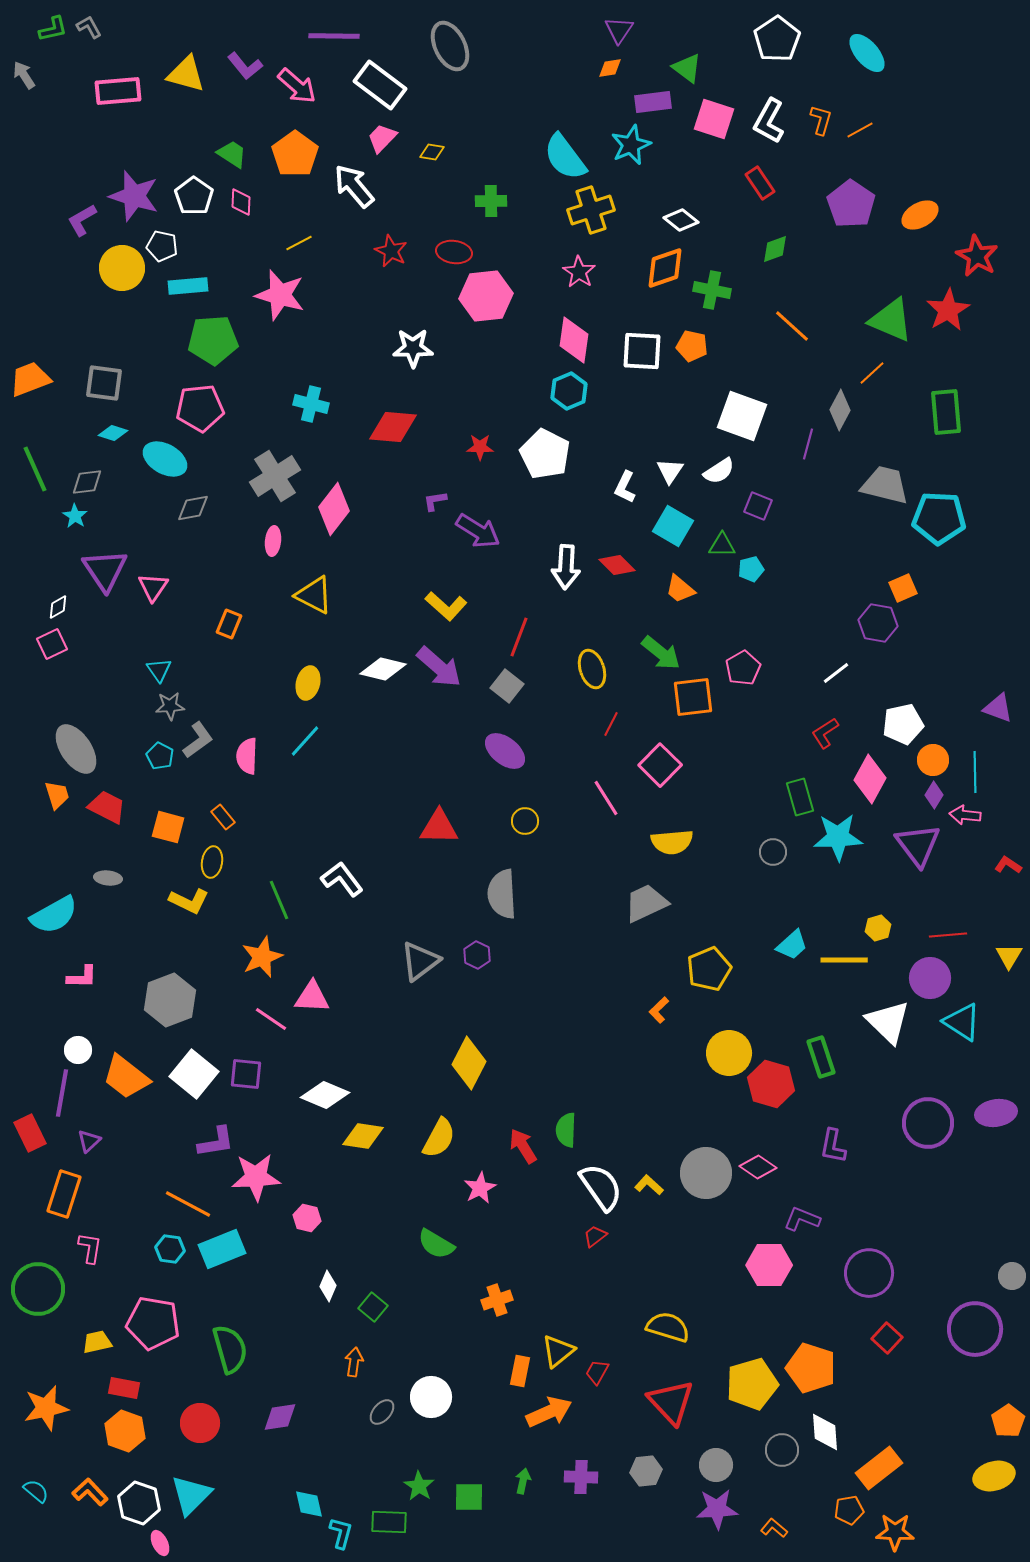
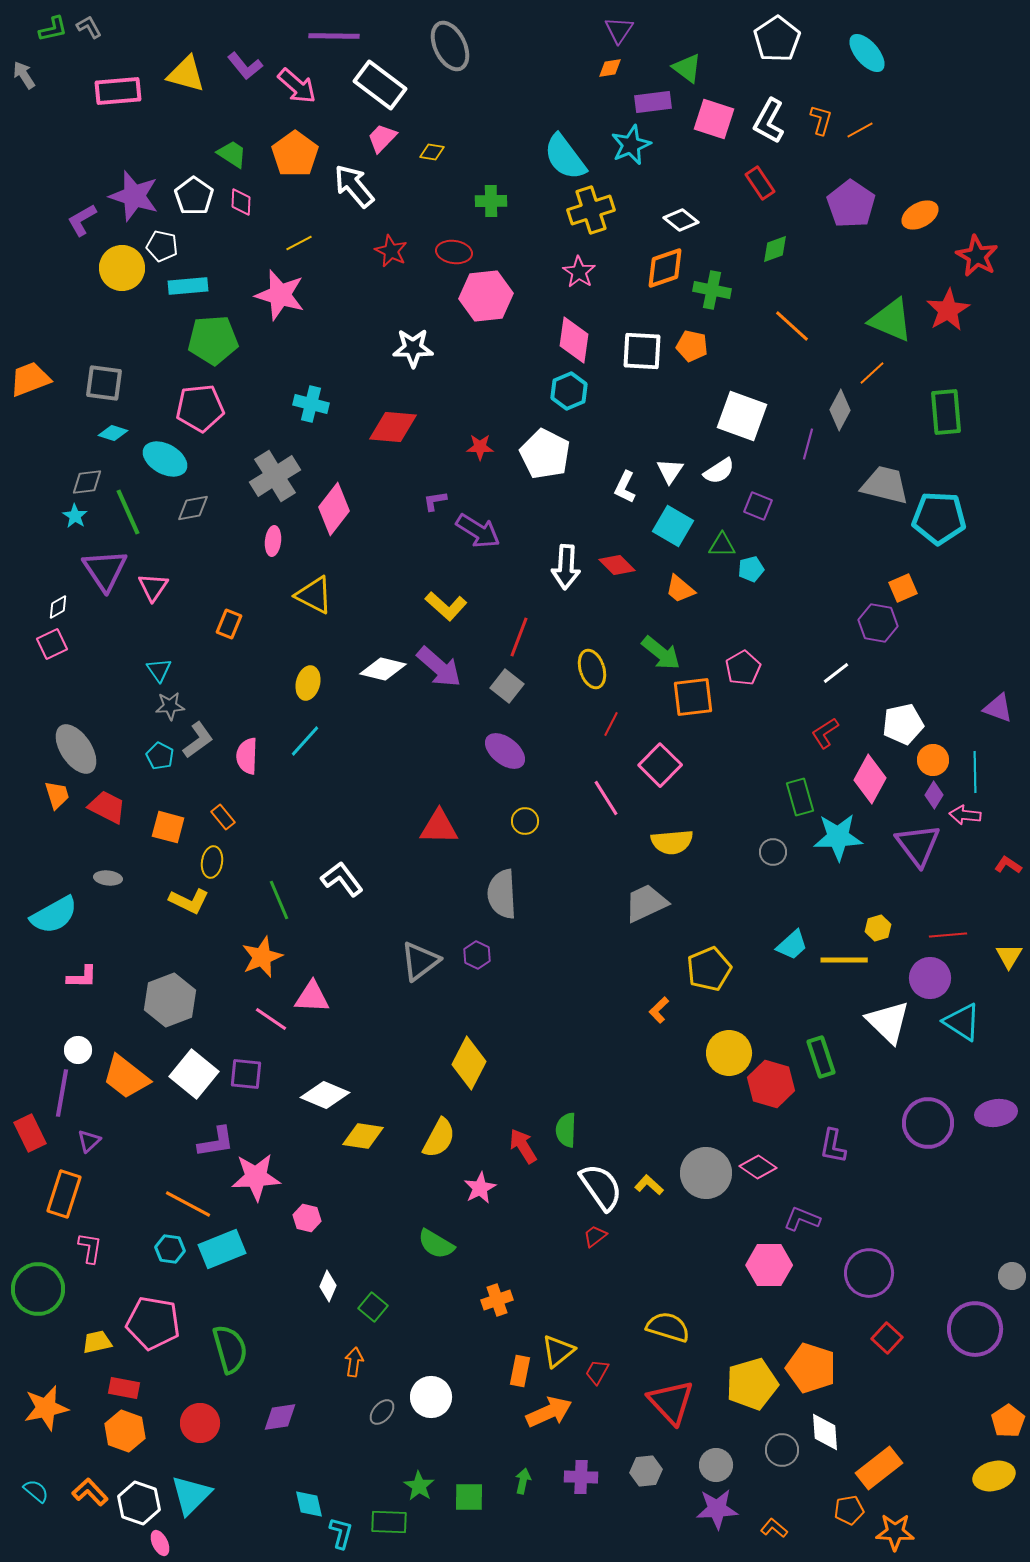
green line at (35, 469): moved 93 px right, 43 px down
